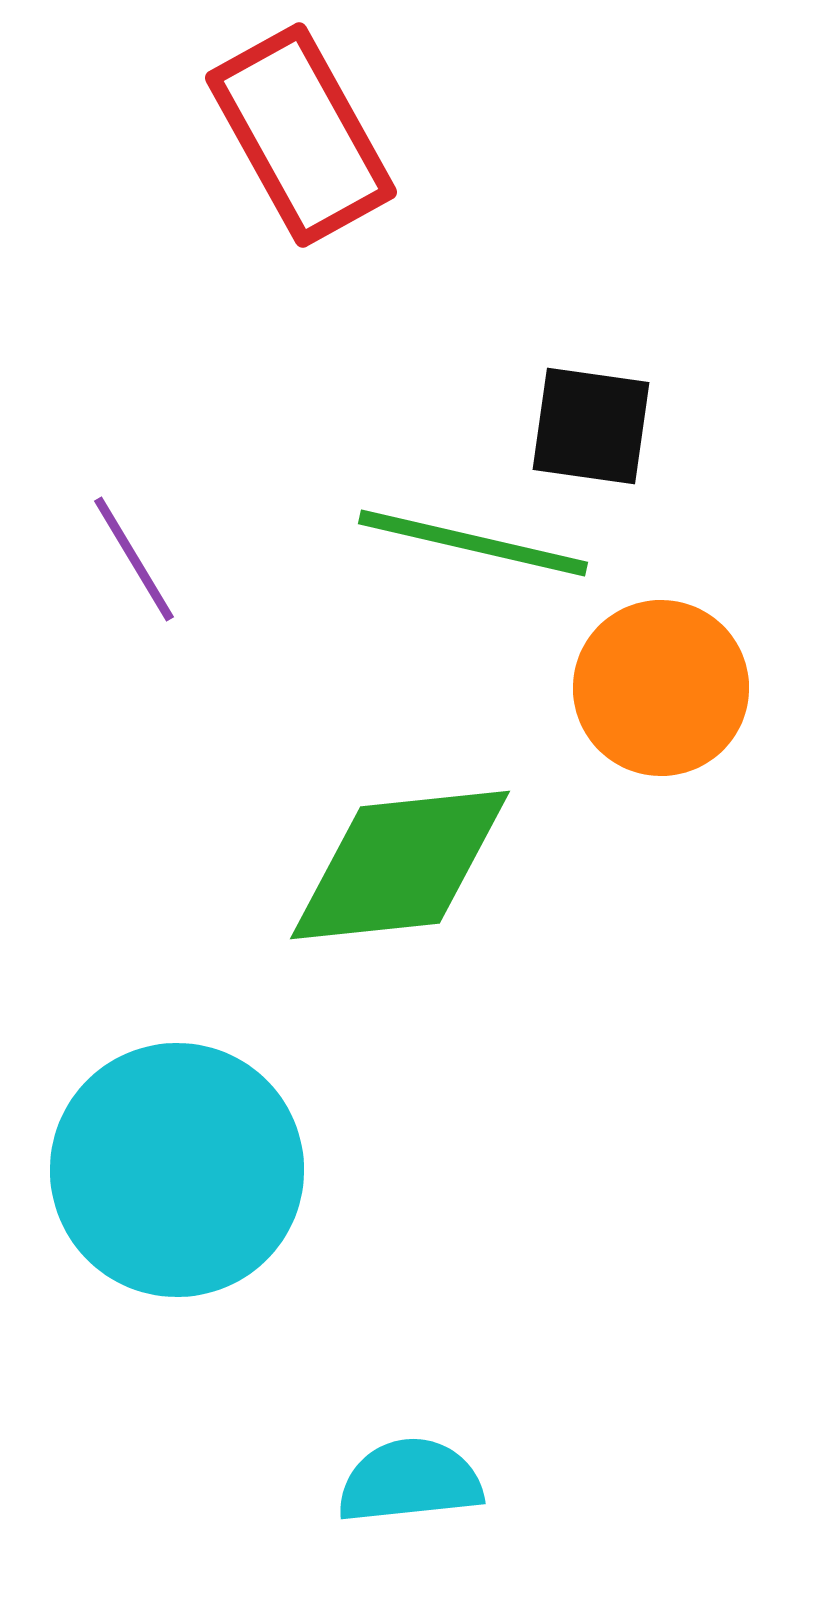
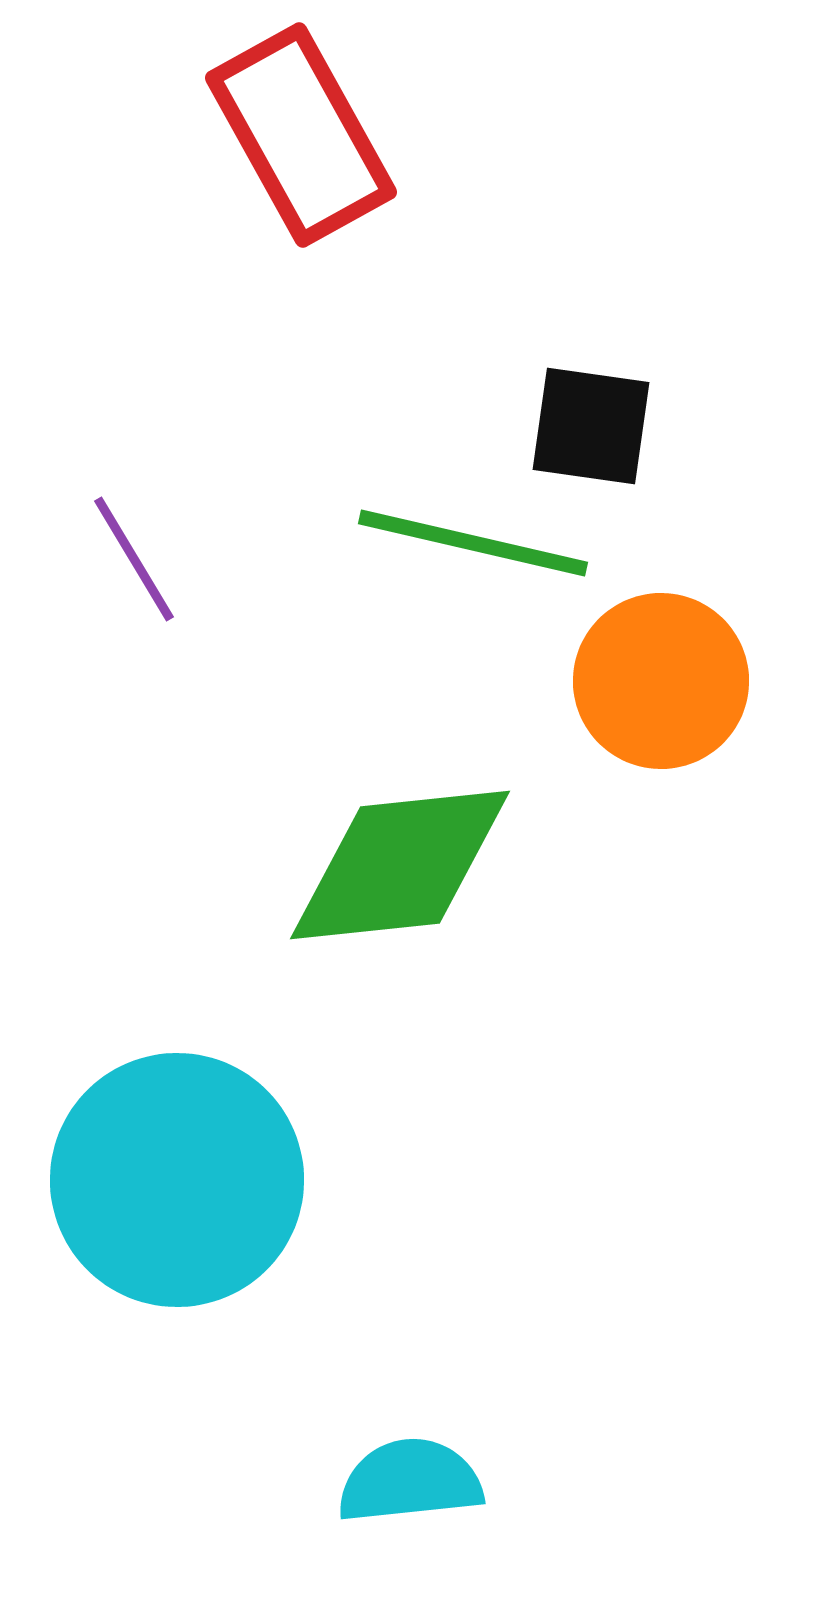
orange circle: moved 7 px up
cyan circle: moved 10 px down
